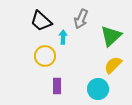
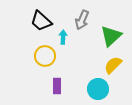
gray arrow: moved 1 px right, 1 px down
